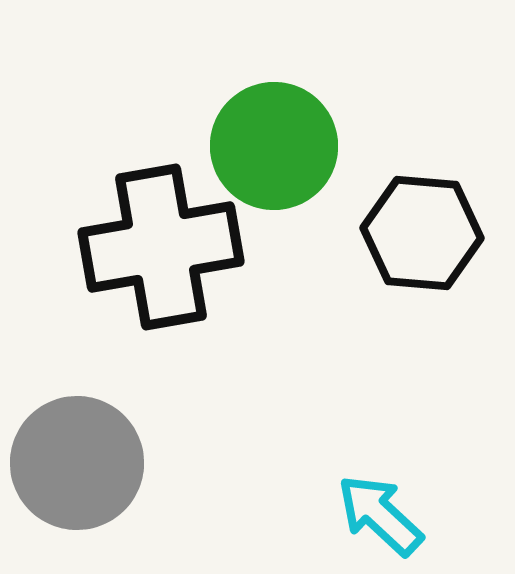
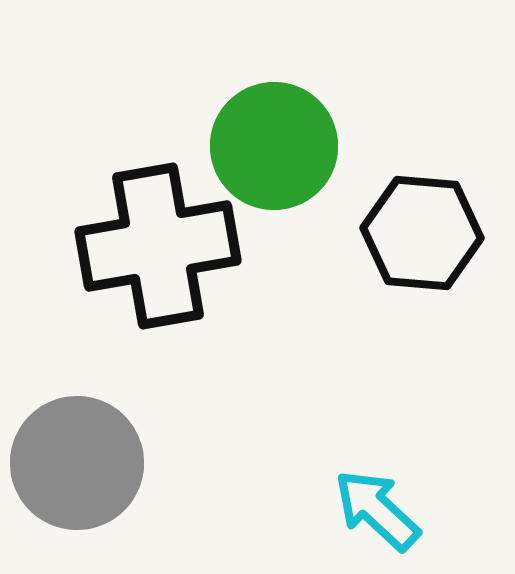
black cross: moved 3 px left, 1 px up
cyan arrow: moved 3 px left, 5 px up
